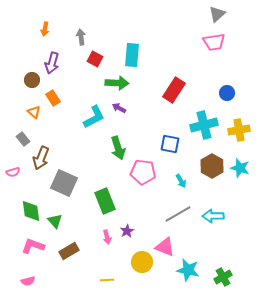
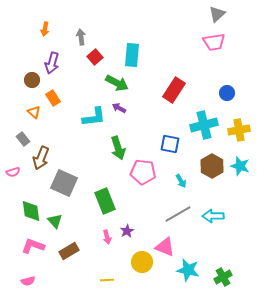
red square at (95, 59): moved 2 px up; rotated 21 degrees clockwise
green arrow at (117, 83): rotated 25 degrees clockwise
cyan L-shape at (94, 117): rotated 20 degrees clockwise
cyan star at (240, 168): moved 2 px up
